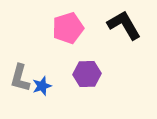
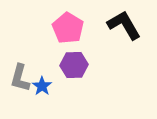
pink pentagon: rotated 24 degrees counterclockwise
purple hexagon: moved 13 px left, 9 px up
blue star: rotated 18 degrees counterclockwise
